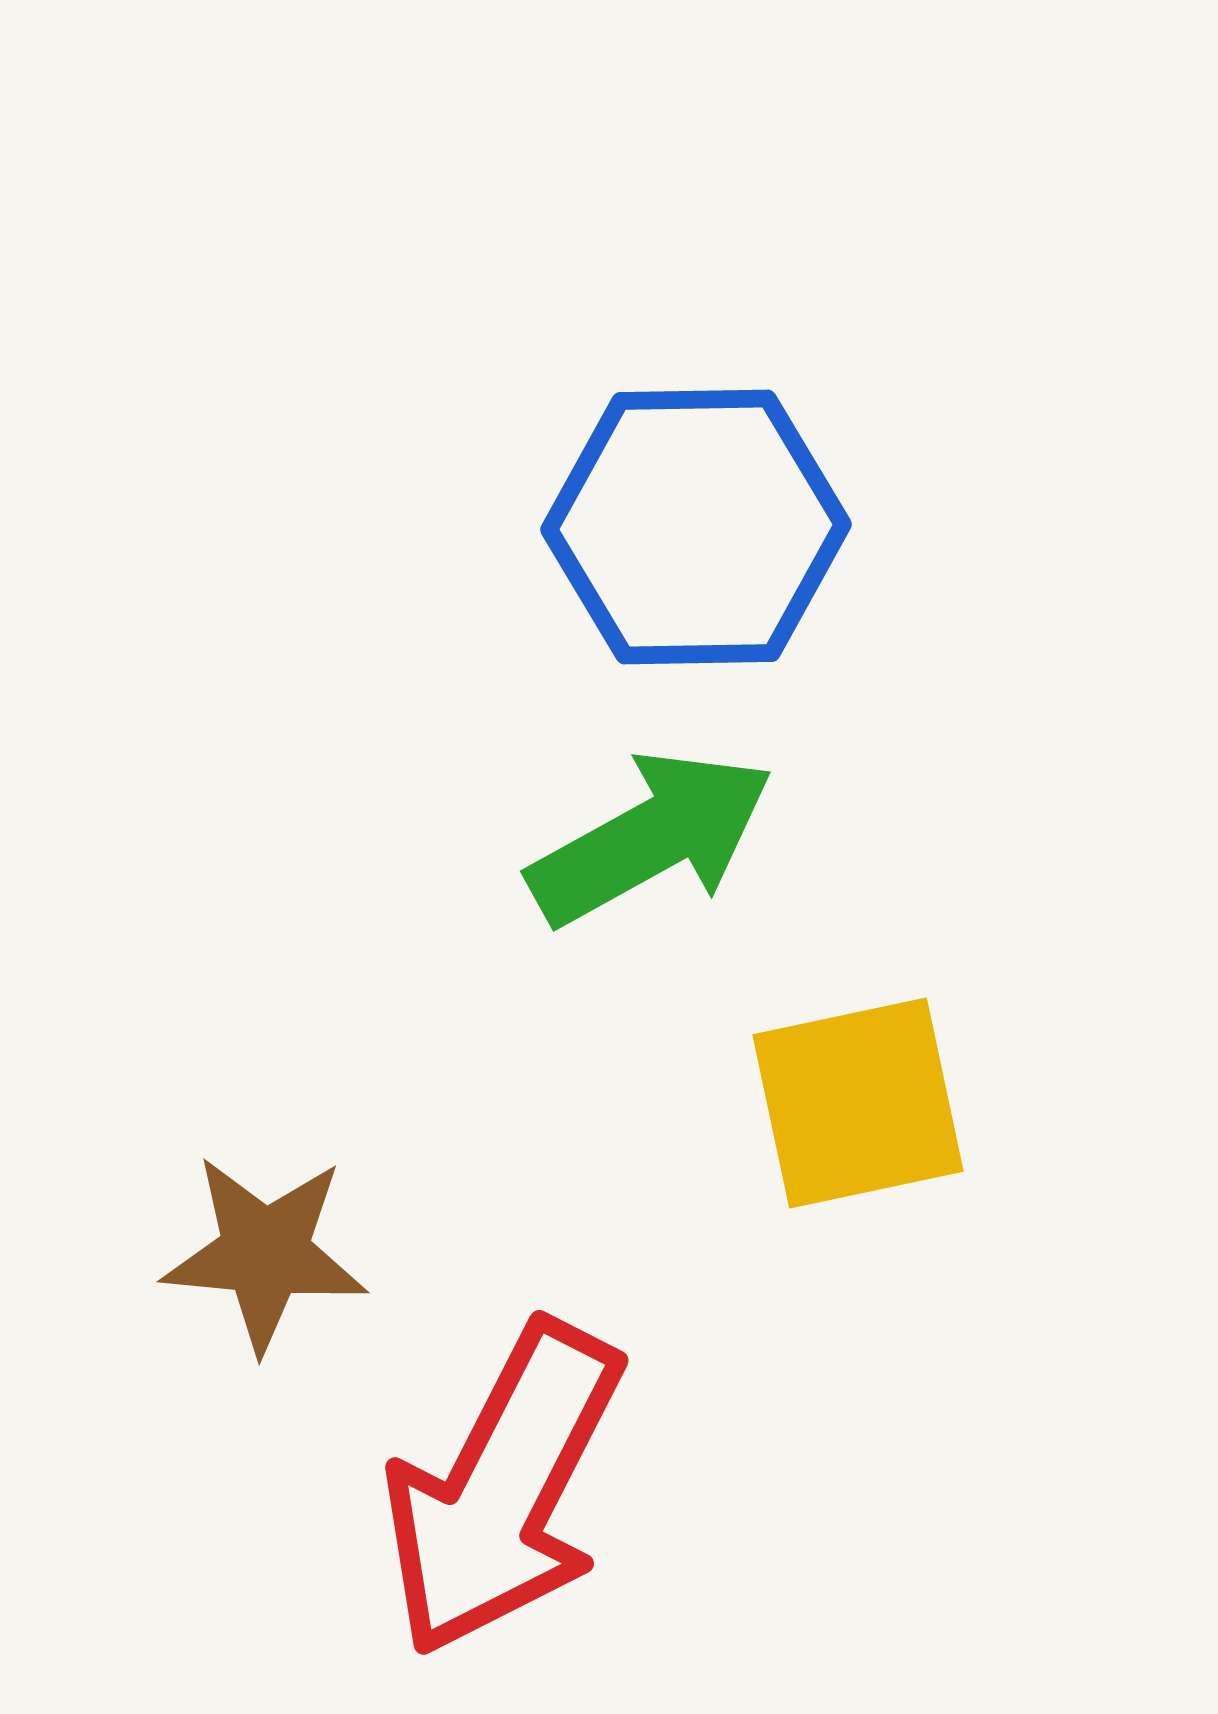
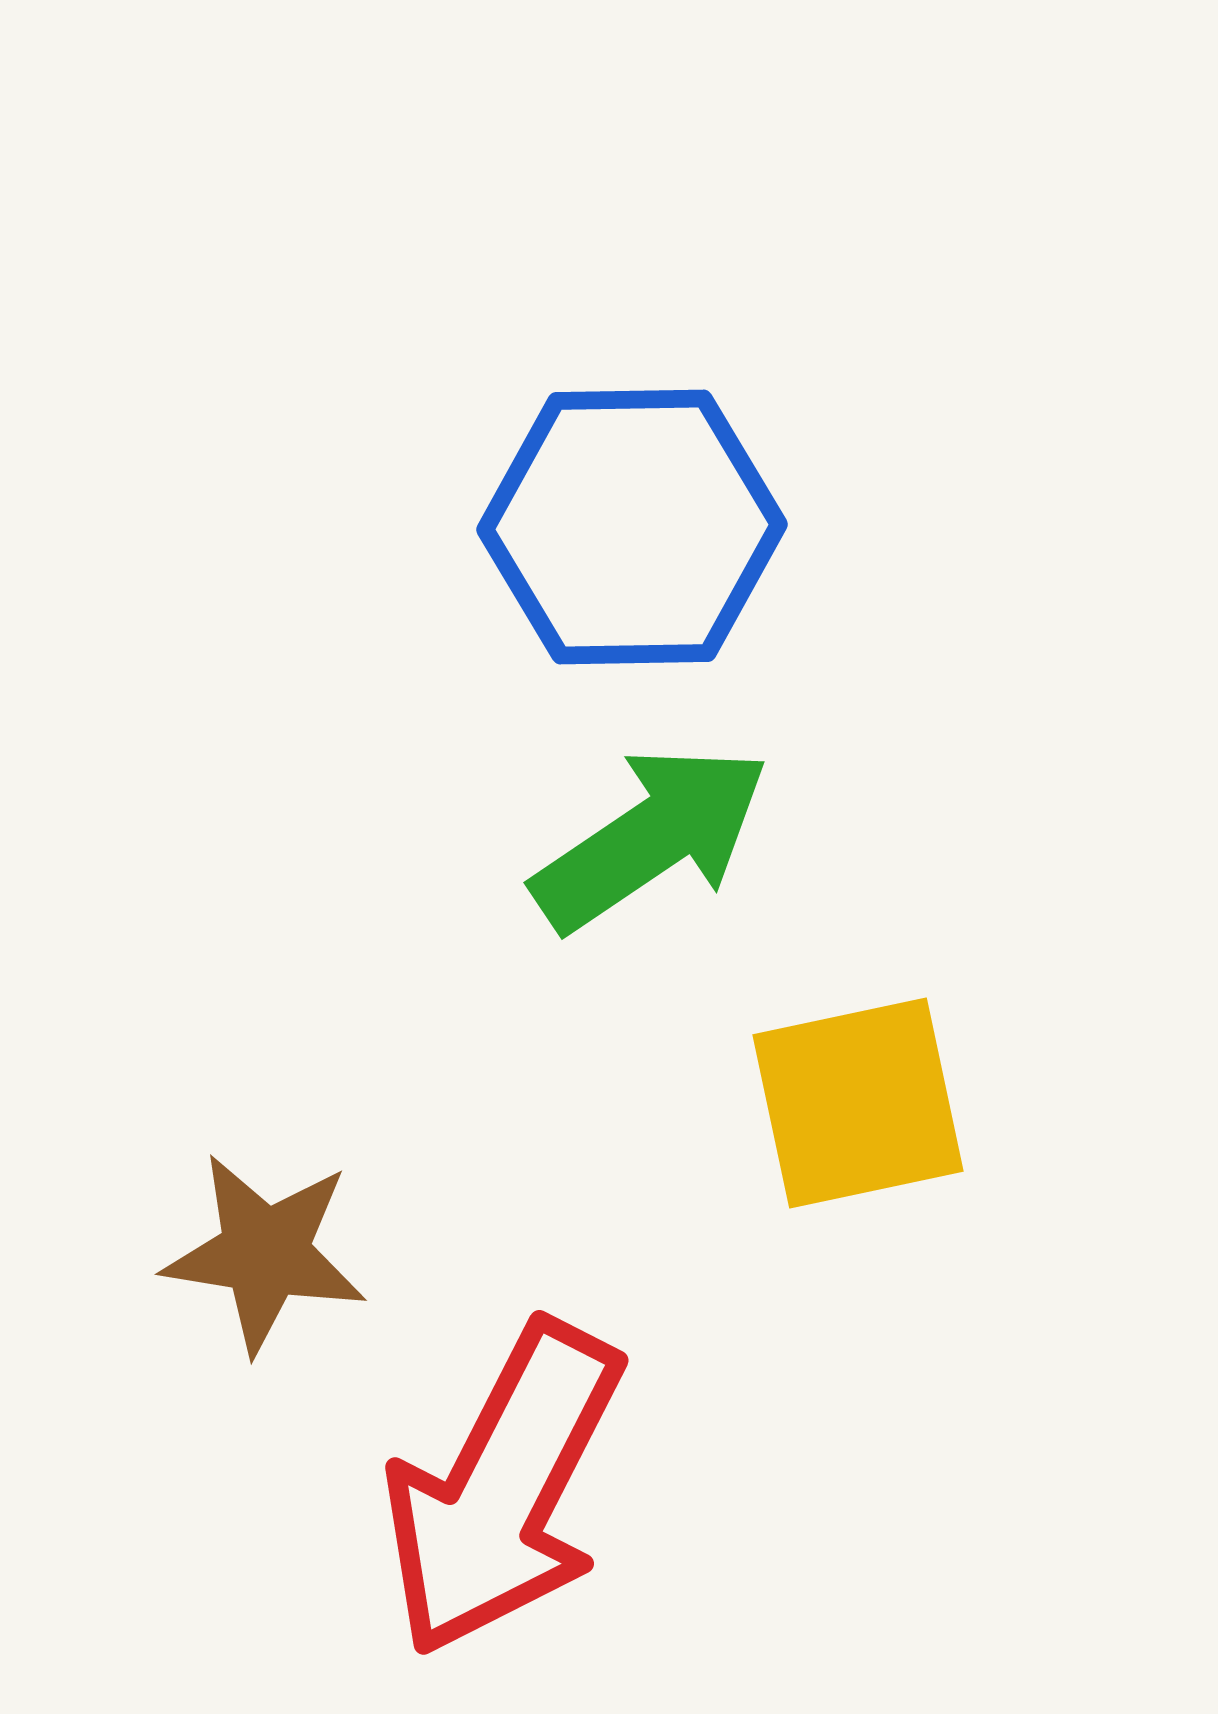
blue hexagon: moved 64 px left
green arrow: rotated 5 degrees counterclockwise
brown star: rotated 4 degrees clockwise
